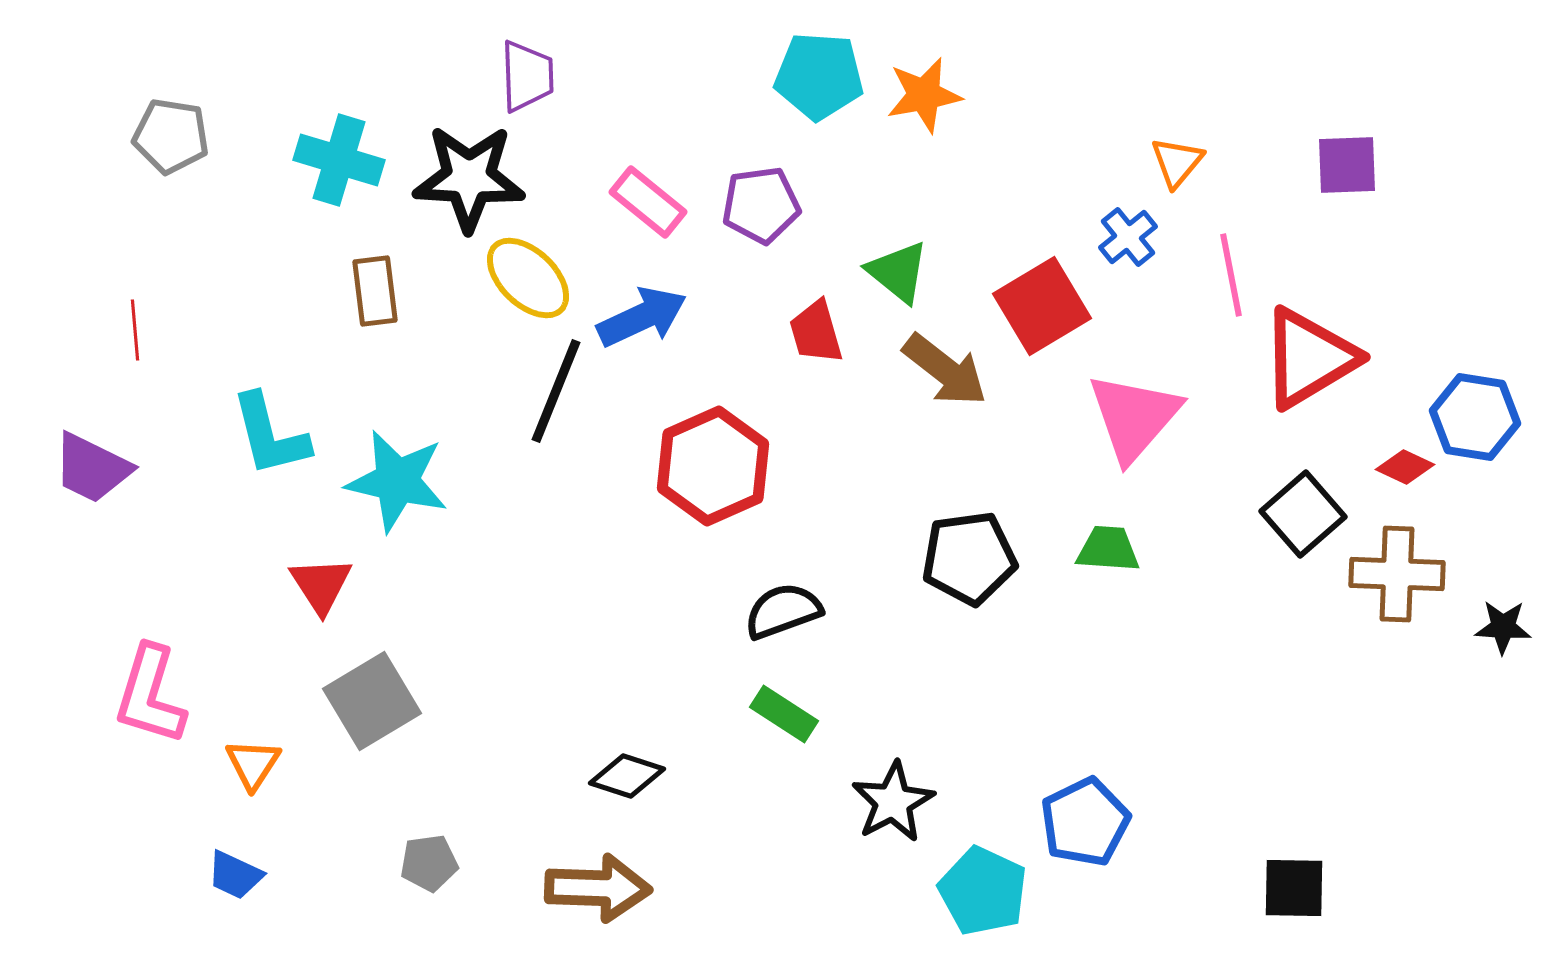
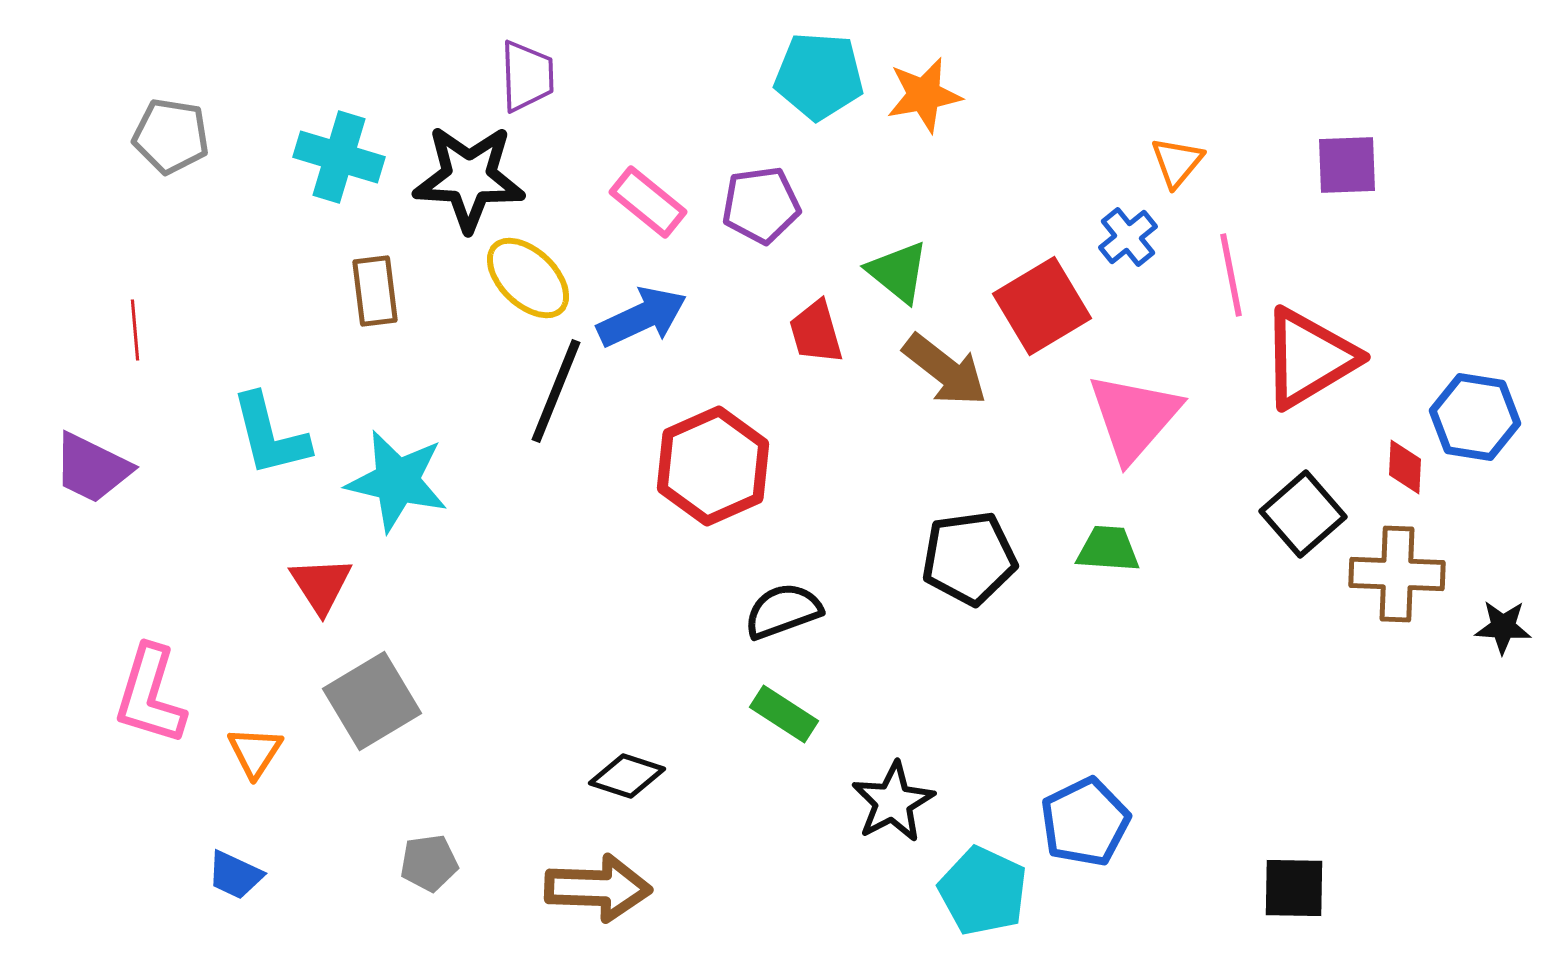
cyan cross at (339, 160): moved 3 px up
red diamond at (1405, 467): rotated 68 degrees clockwise
orange triangle at (253, 764): moved 2 px right, 12 px up
